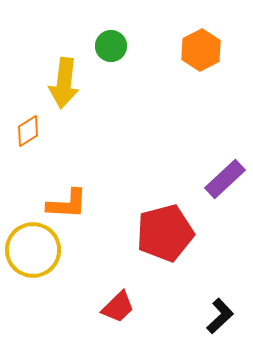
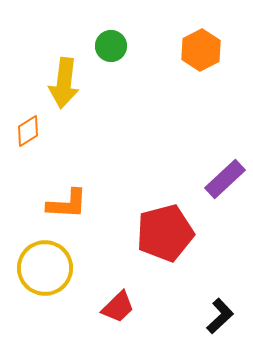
yellow circle: moved 12 px right, 18 px down
